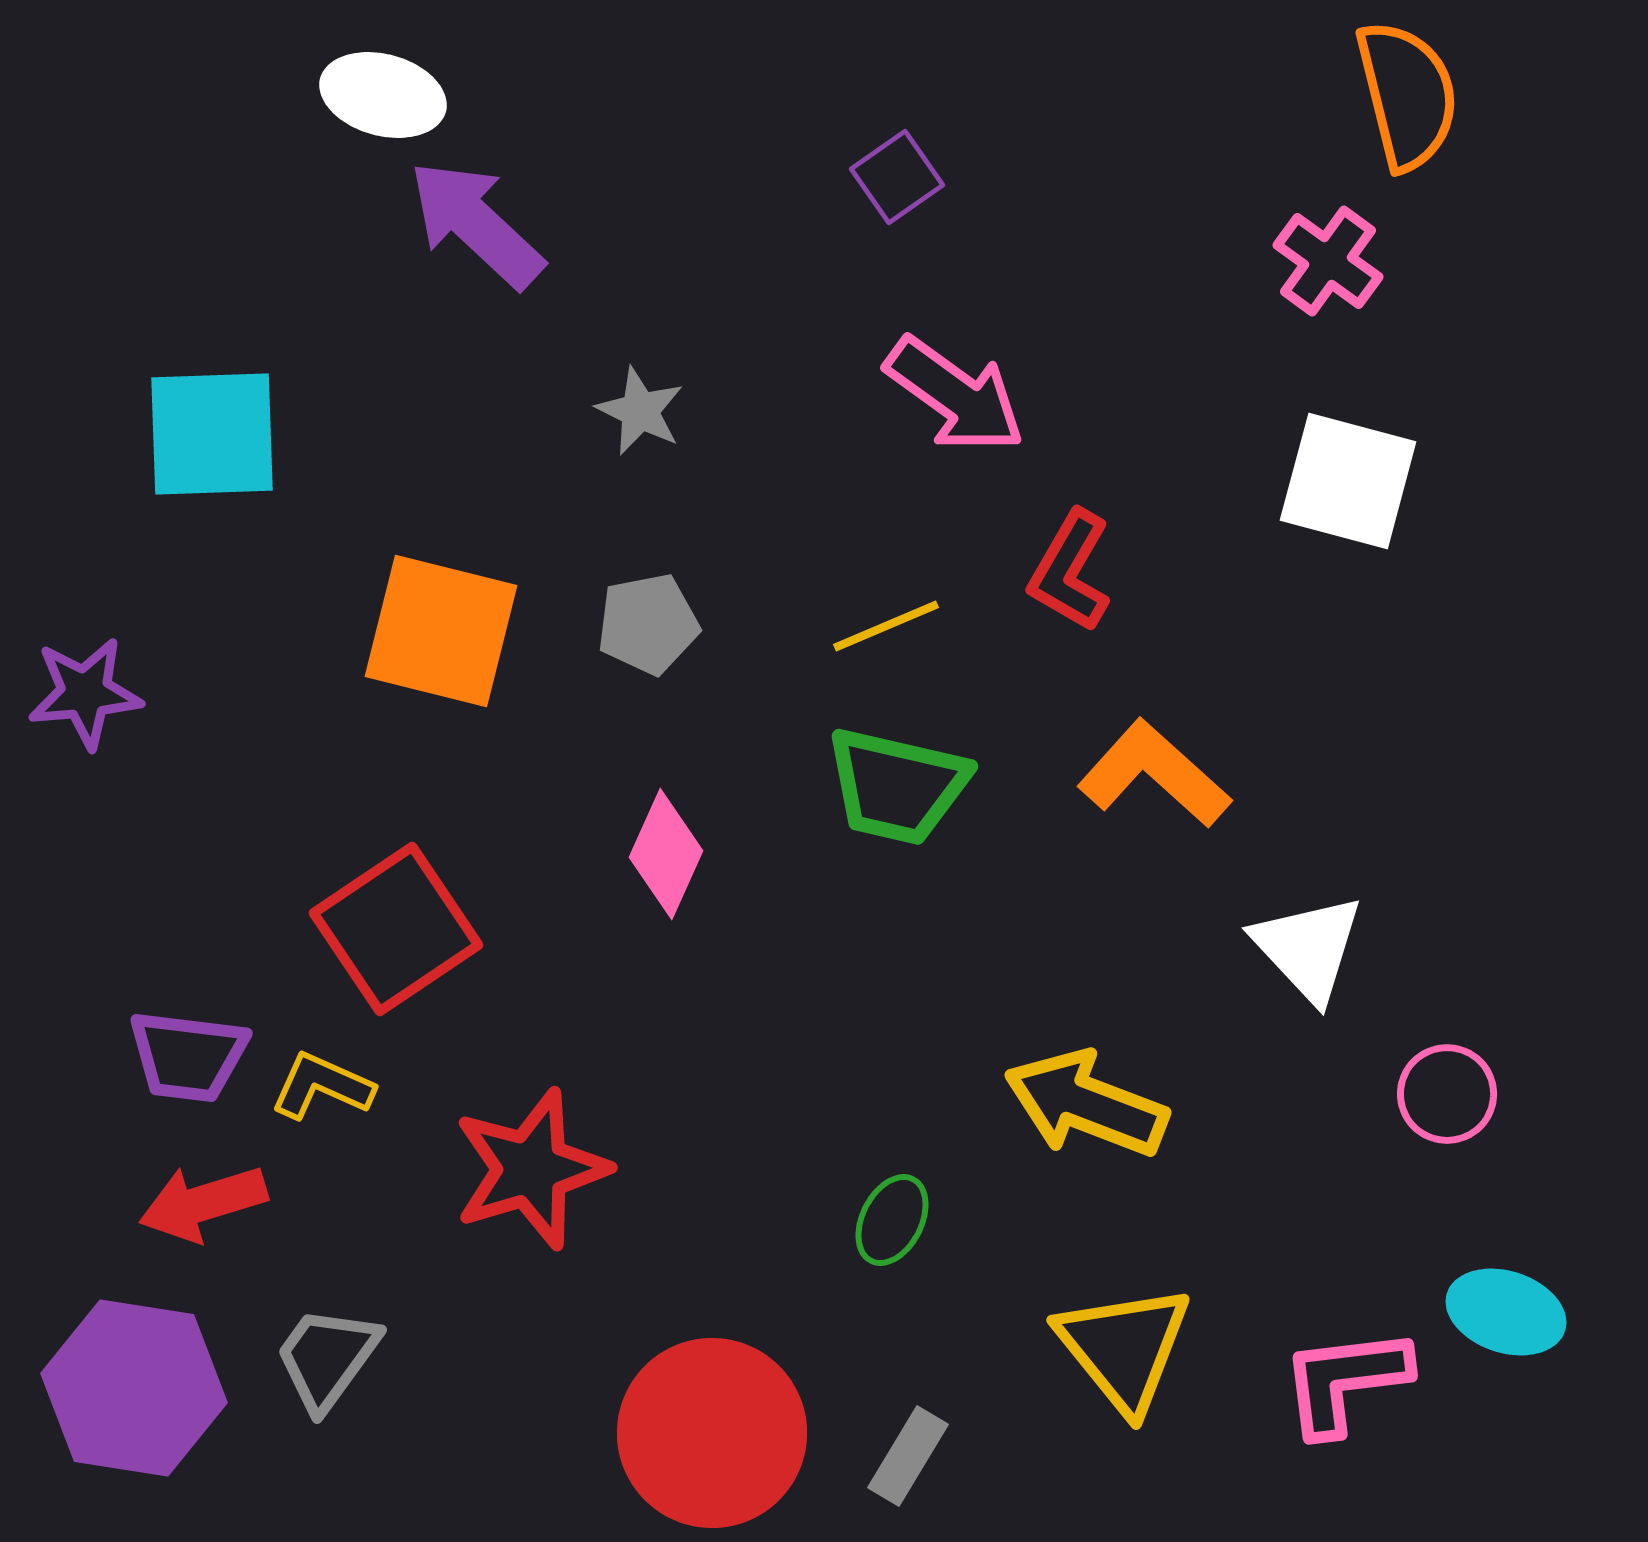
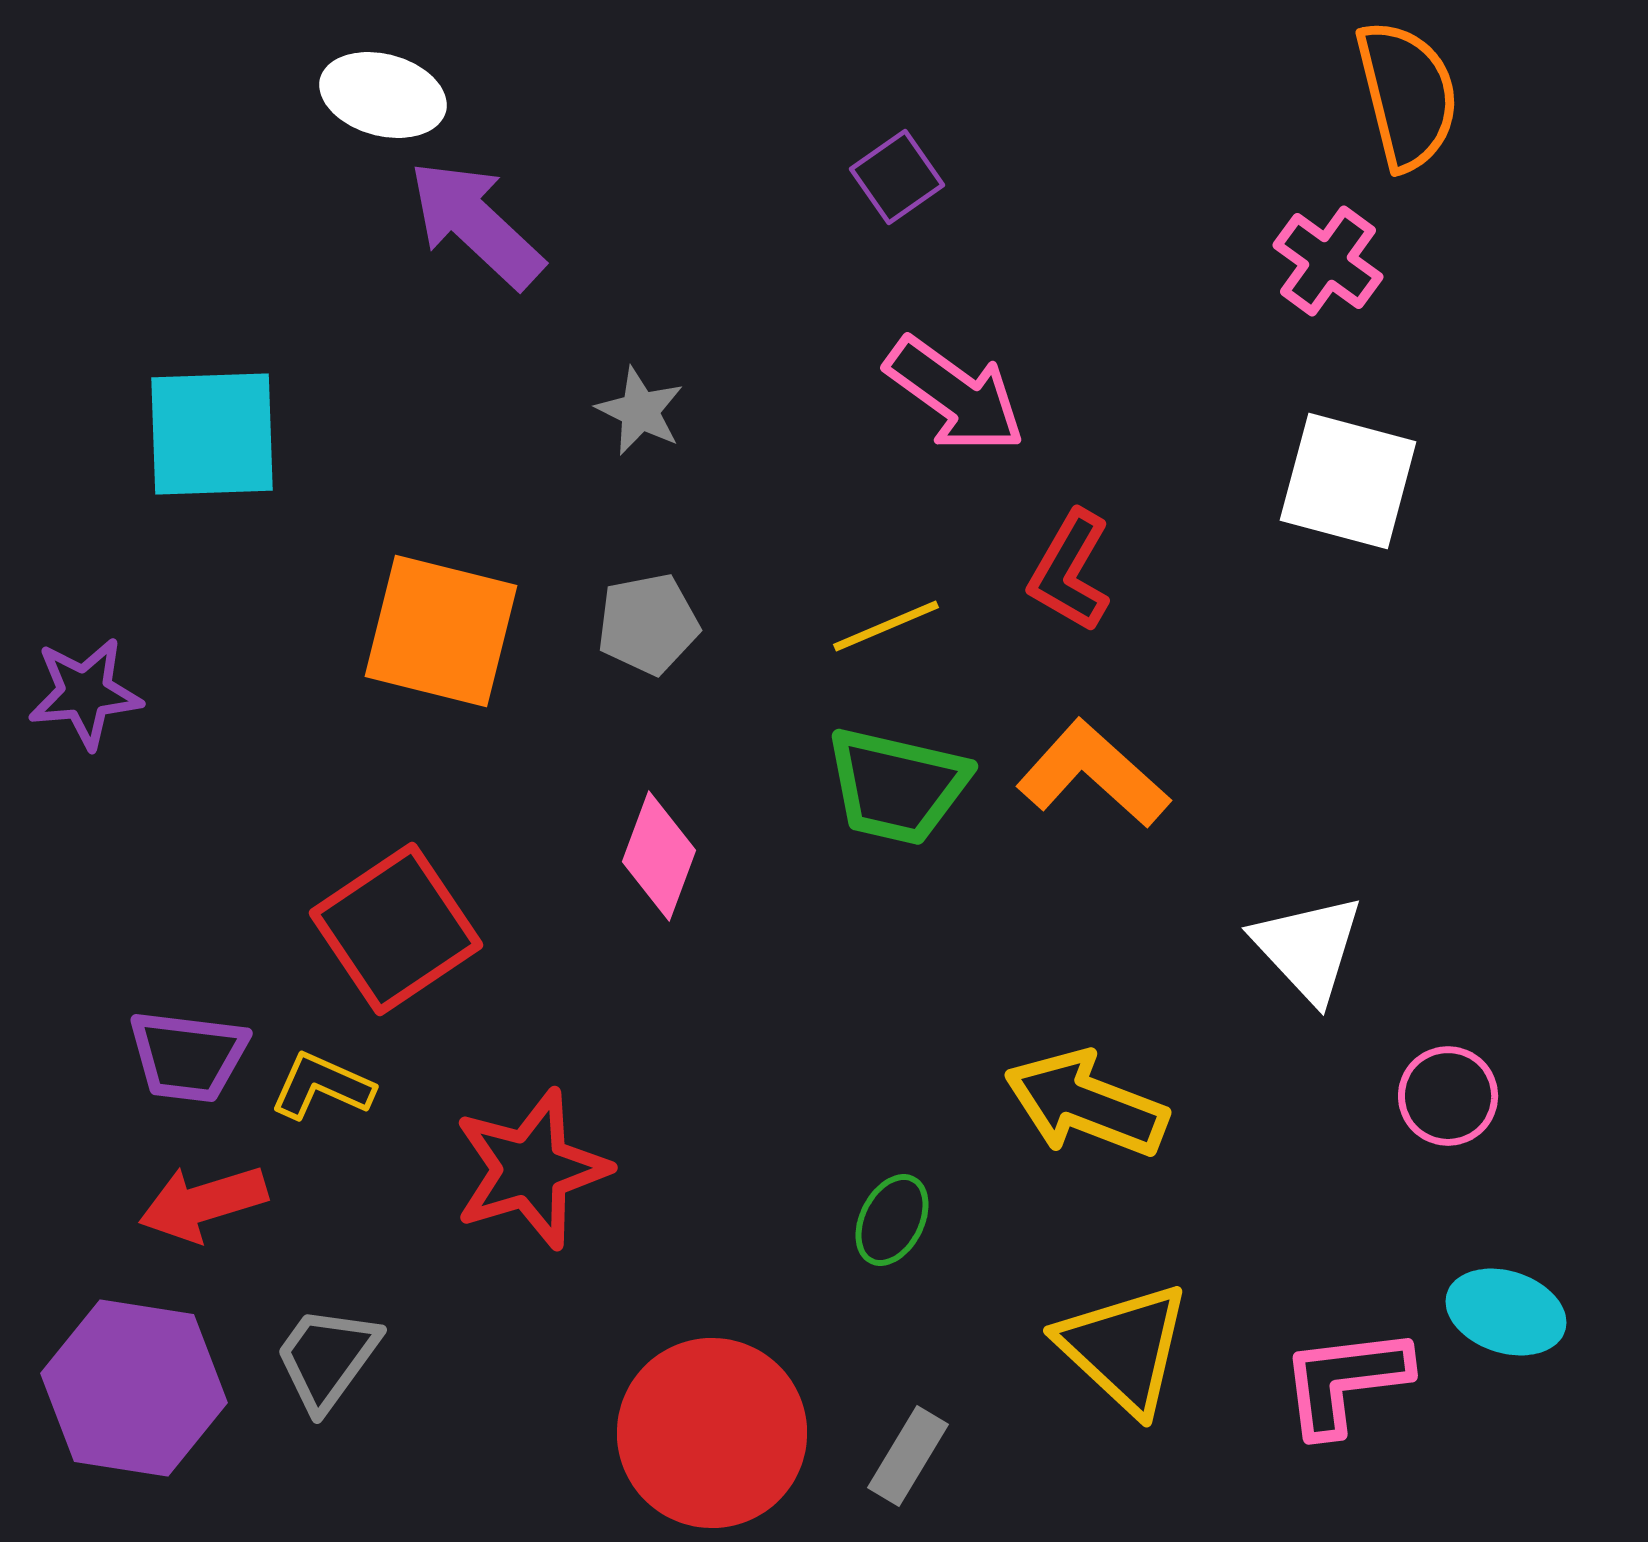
orange L-shape: moved 61 px left
pink diamond: moved 7 px left, 2 px down; rotated 4 degrees counterclockwise
pink circle: moved 1 px right, 2 px down
yellow triangle: rotated 8 degrees counterclockwise
